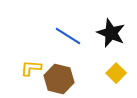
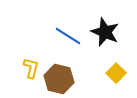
black star: moved 6 px left, 1 px up
yellow L-shape: rotated 100 degrees clockwise
